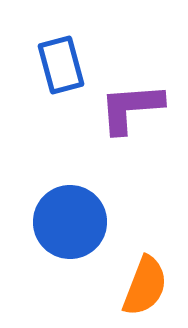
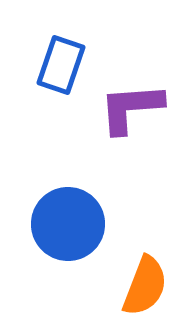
blue rectangle: rotated 34 degrees clockwise
blue circle: moved 2 px left, 2 px down
